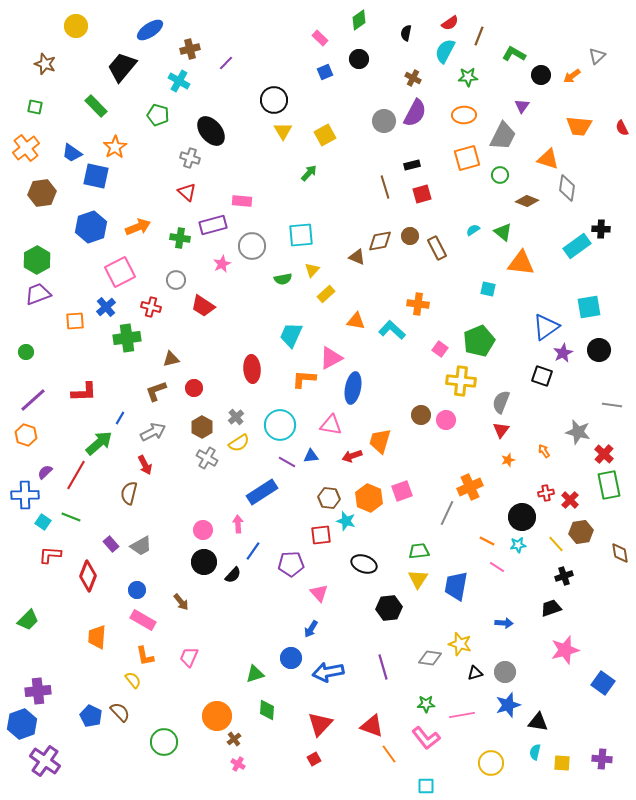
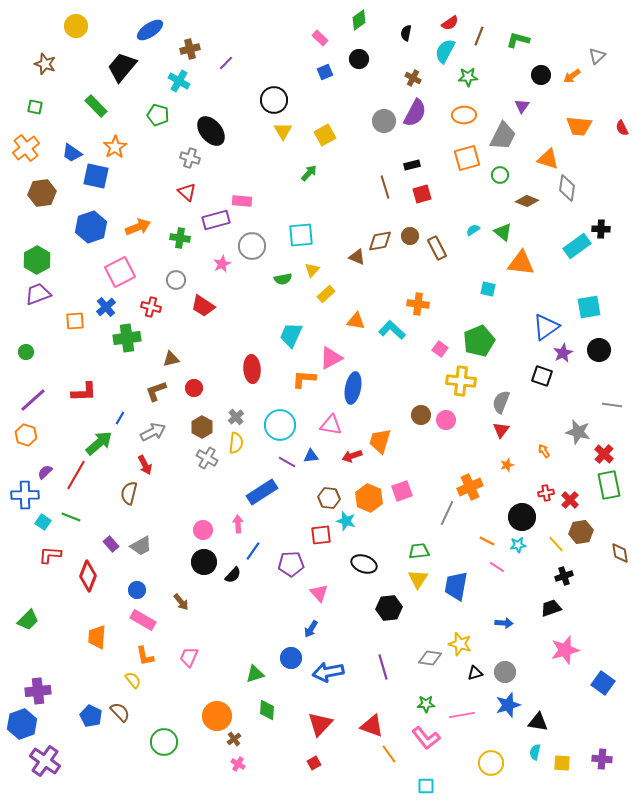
green L-shape at (514, 54): moved 4 px right, 14 px up; rotated 15 degrees counterclockwise
purple rectangle at (213, 225): moved 3 px right, 5 px up
yellow semicircle at (239, 443): moved 3 px left; rotated 50 degrees counterclockwise
orange star at (508, 460): moved 1 px left, 5 px down
red square at (314, 759): moved 4 px down
